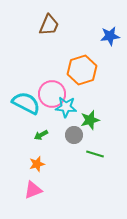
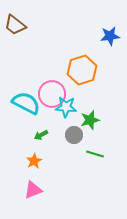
brown trapezoid: moved 34 px left; rotated 105 degrees clockwise
orange star: moved 3 px left, 3 px up; rotated 14 degrees counterclockwise
